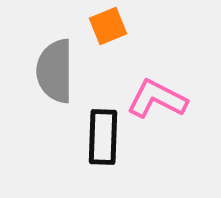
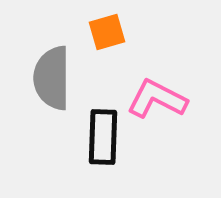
orange square: moved 1 px left, 6 px down; rotated 6 degrees clockwise
gray semicircle: moved 3 px left, 7 px down
